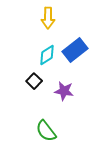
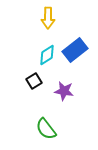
black square: rotated 14 degrees clockwise
green semicircle: moved 2 px up
